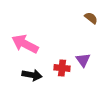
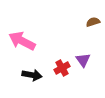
brown semicircle: moved 2 px right, 4 px down; rotated 56 degrees counterclockwise
pink arrow: moved 3 px left, 3 px up
red cross: rotated 35 degrees counterclockwise
